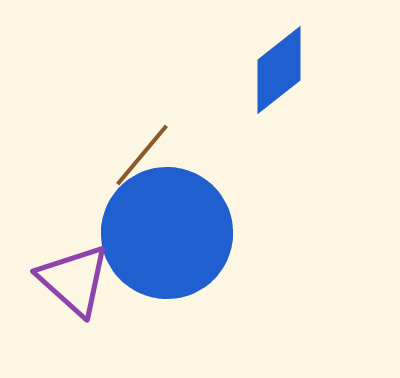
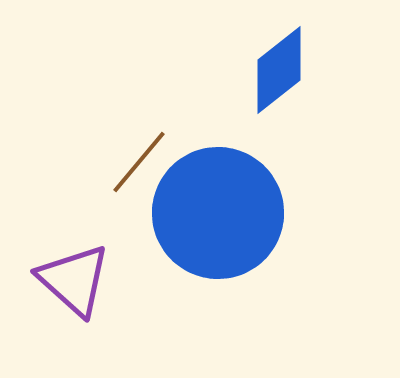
brown line: moved 3 px left, 7 px down
blue circle: moved 51 px right, 20 px up
